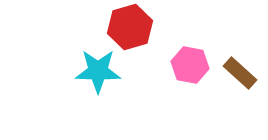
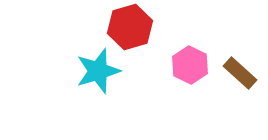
pink hexagon: rotated 15 degrees clockwise
cyan star: rotated 18 degrees counterclockwise
